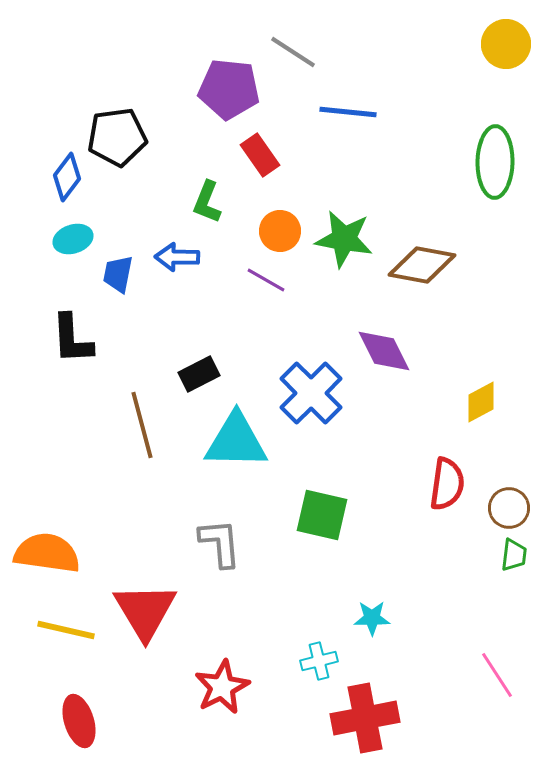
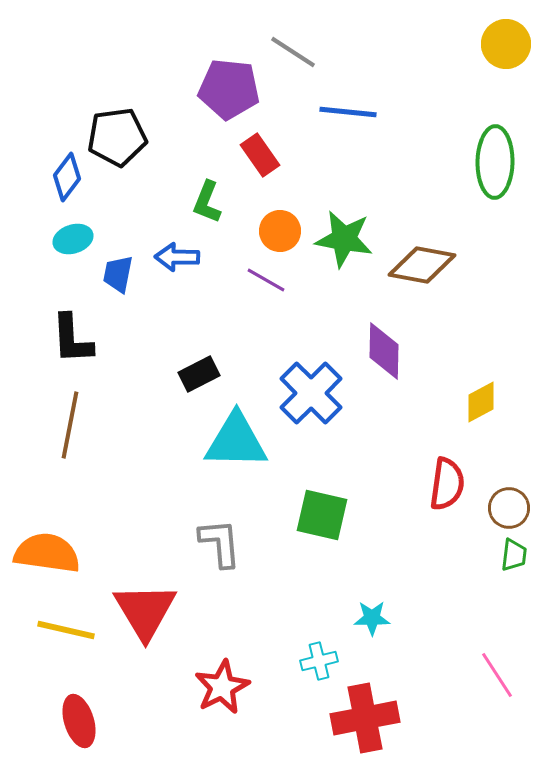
purple diamond: rotated 28 degrees clockwise
brown line: moved 72 px left; rotated 26 degrees clockwise
